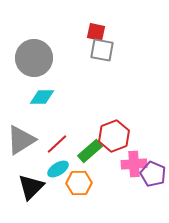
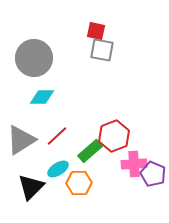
red square: moved 1 px up
red line: moved 8 px up
